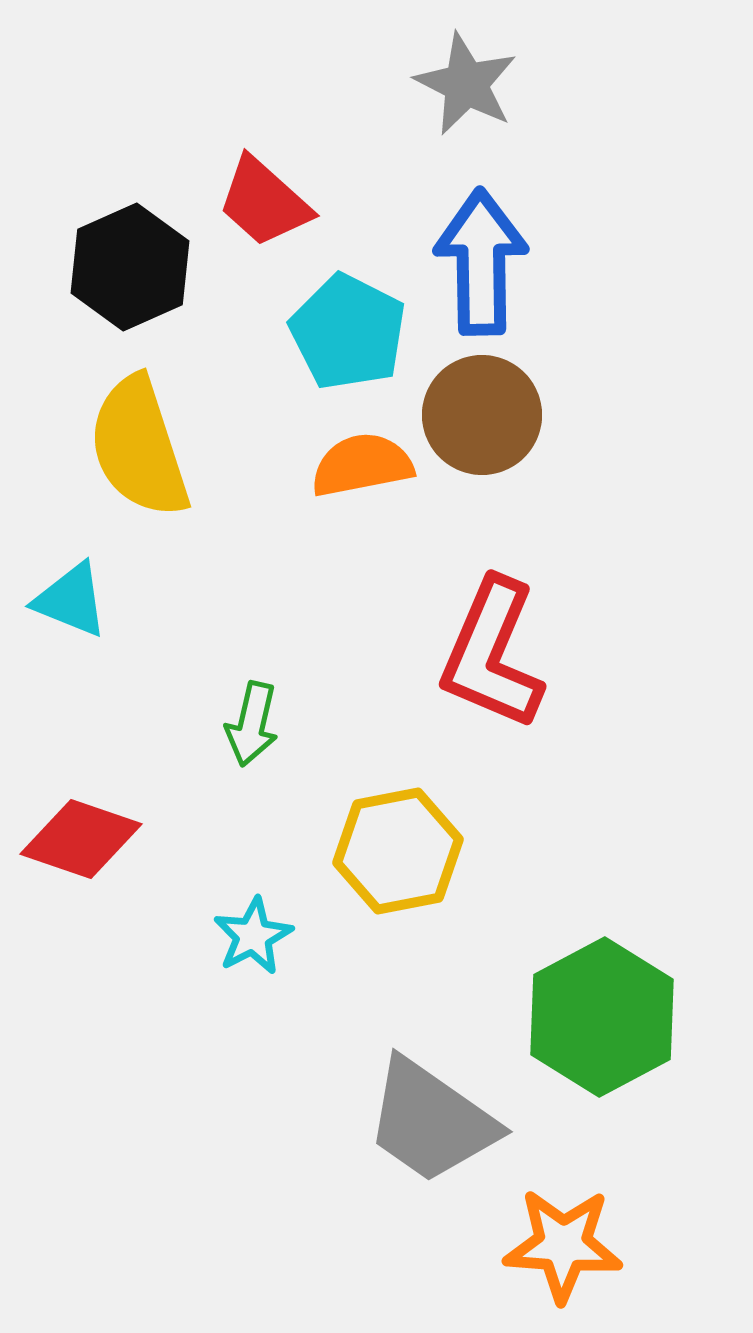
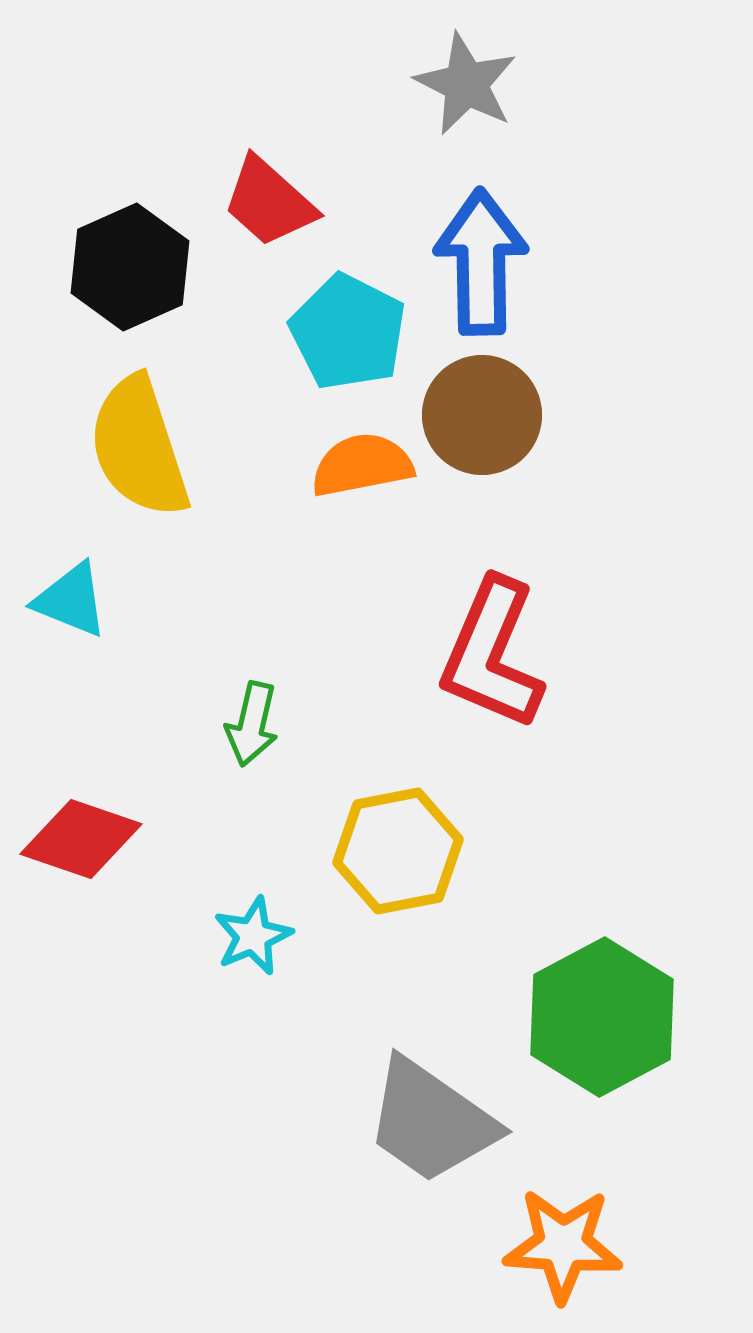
red trapezoid: moved 5 px right
cyan star: rotated 4 degrees clockwise
